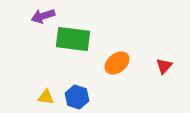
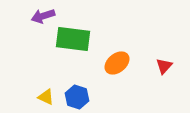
yellow triangle: rotated 18 degrees clockwise
